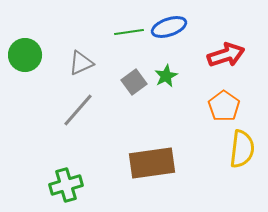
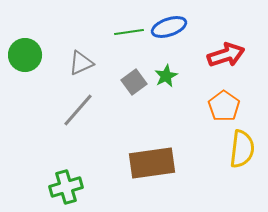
green cross: moved 2 px down
